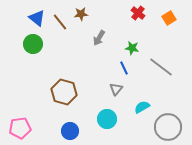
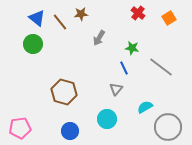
cyan semicircle: moved 3 px right
